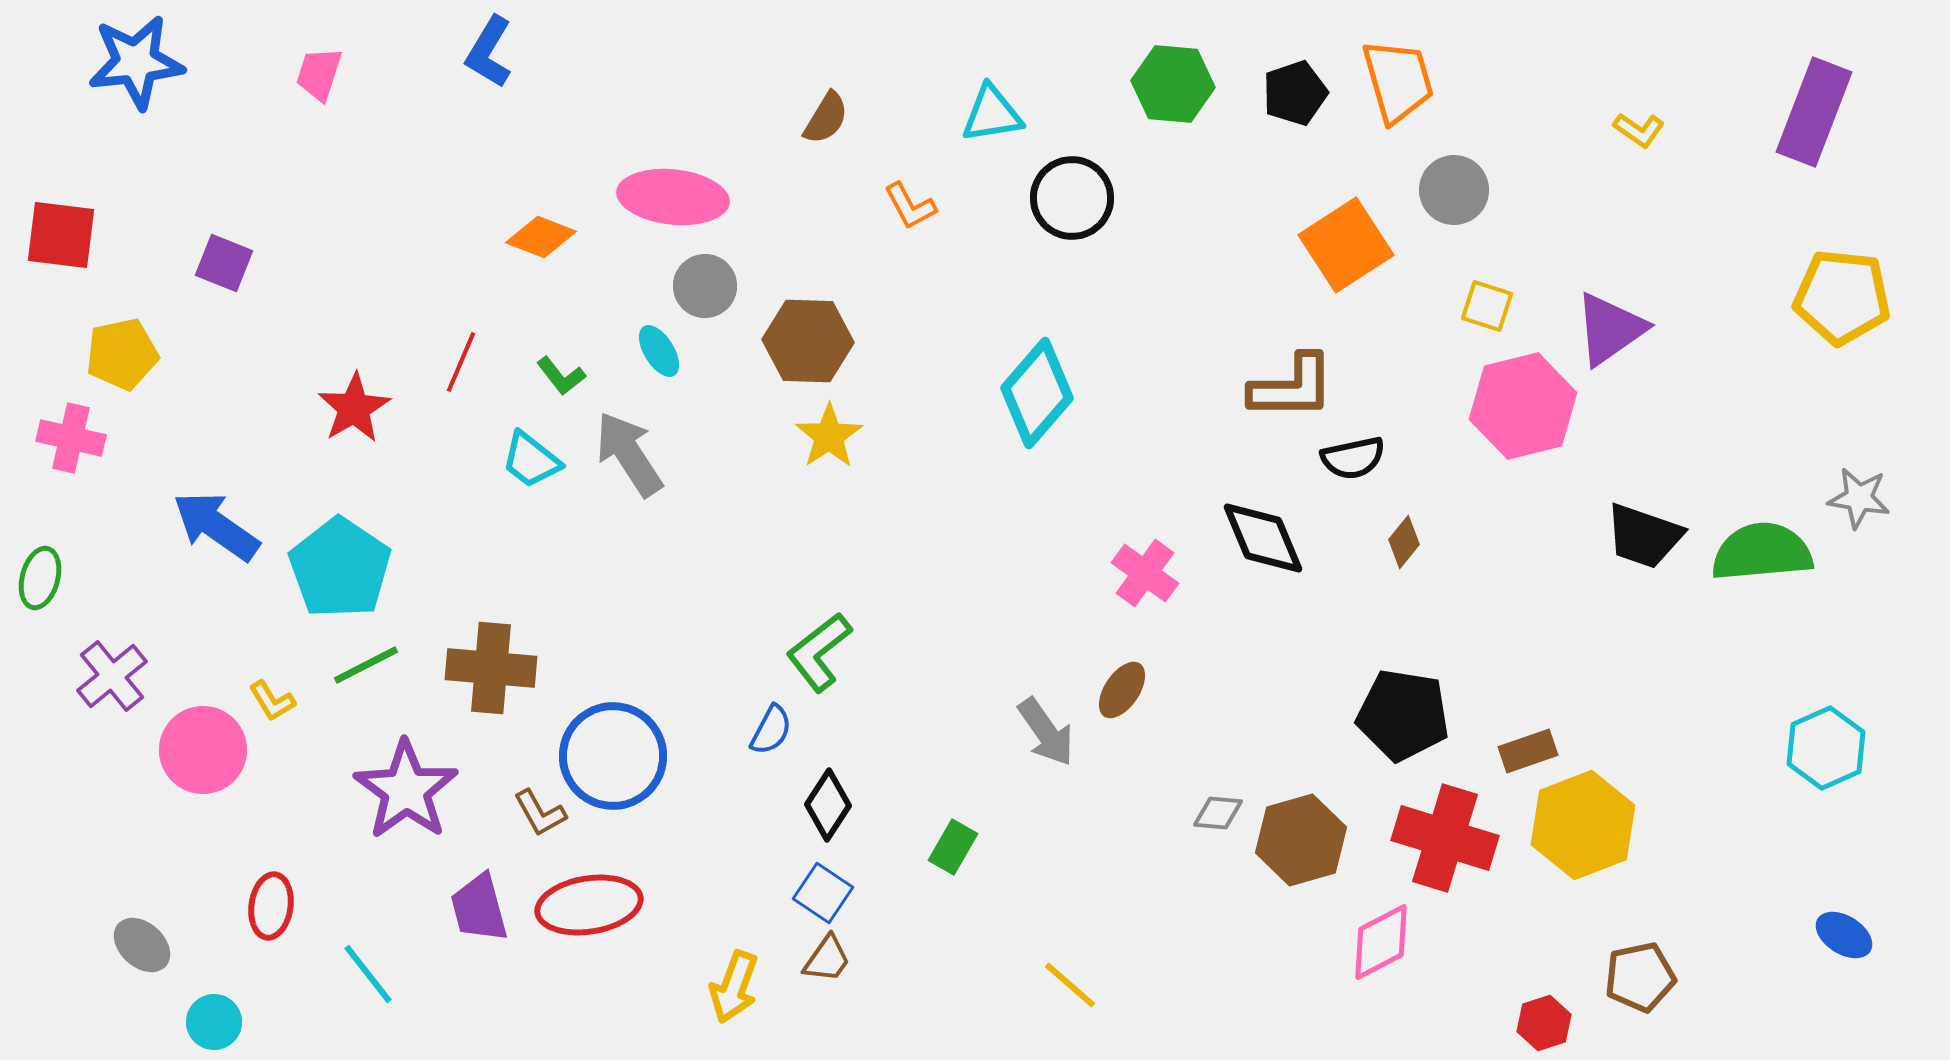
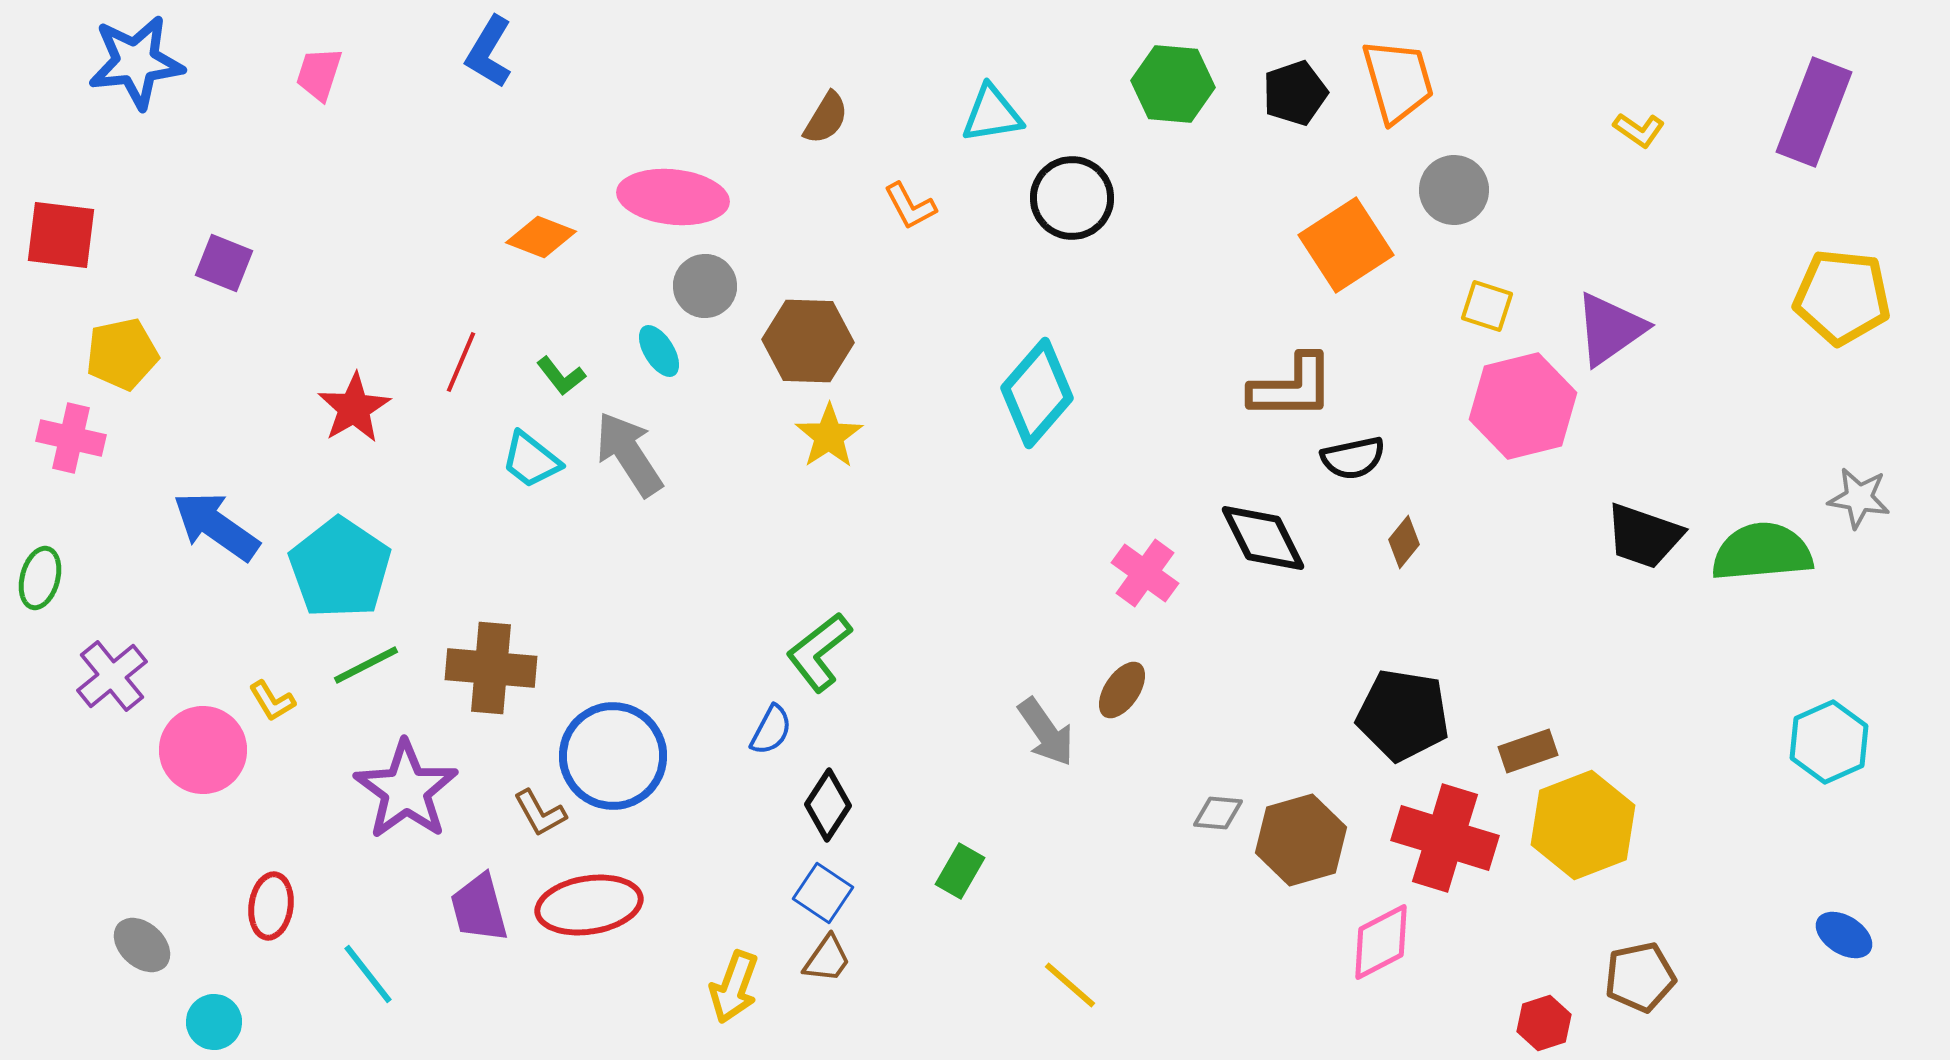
black diamond at (1263, 538): rotated 4 degrees counterclockwise
cyan hexagon at (1826, 748): moved 3 px right, 6 px up
green rectangle at (953, 847): moved 7 px right, 24 px down
